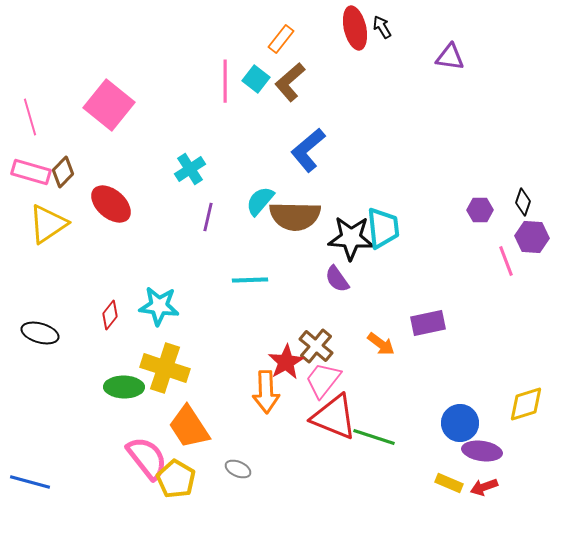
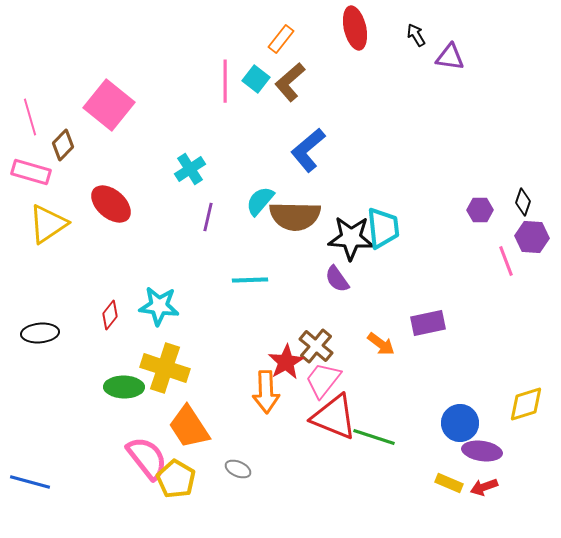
black arrow at (382, 27): moved 34 px right, 8 px down
brown diamond at (63, 172): moved 27 px up
black ellipse at (40, 333): rotated 21 degrees counterclockwise
